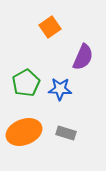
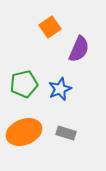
purple semicircle: moved 4 px left, 8 px up
green pentagon: moved 2 px left, 1 px down; rotated 16 degrees clockwise
blue star: rotated 25 degrees counterclockwise
